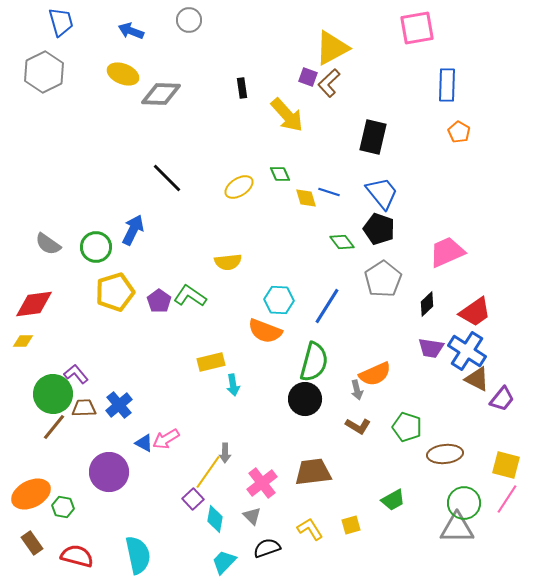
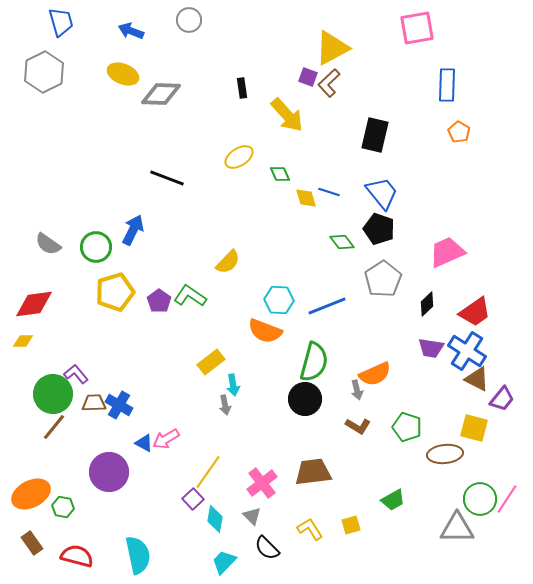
black rectangle at (373, 137): moved 2 px right, 2 px up
black line at (167, 178): rotated 24 degrees counterclockwise
yellow ellipse at (239, 187): moved 30 px up
yellow semicircle at (228, 262): rotated 40 degrees counterclockwise
blue line at (327, 306): rotated 36 degrees clockwise
yellow rectangle at (211, 362): rotated 24 degrees counterclockwise
blue cross at (119, 405): rotated 20 degrees counterclockwise
brown trapezoid at (84, 408): moved 10 px right, 5 px up
gray arrow at (225, 453): moved 48 px up; rotated 12 degrees counterclockwise
yellow square at (506, 465): moved 32 px left, 37 px up
green circle at (464, 503): moved 16 px right, 4 px up
black semicircle at (267, 548): rotated 116 degrees counterclockwise
